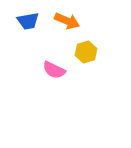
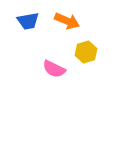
pink semicircle: moved 1 px up
